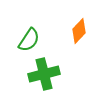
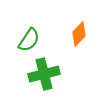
orange diamond: moved 3 px down
